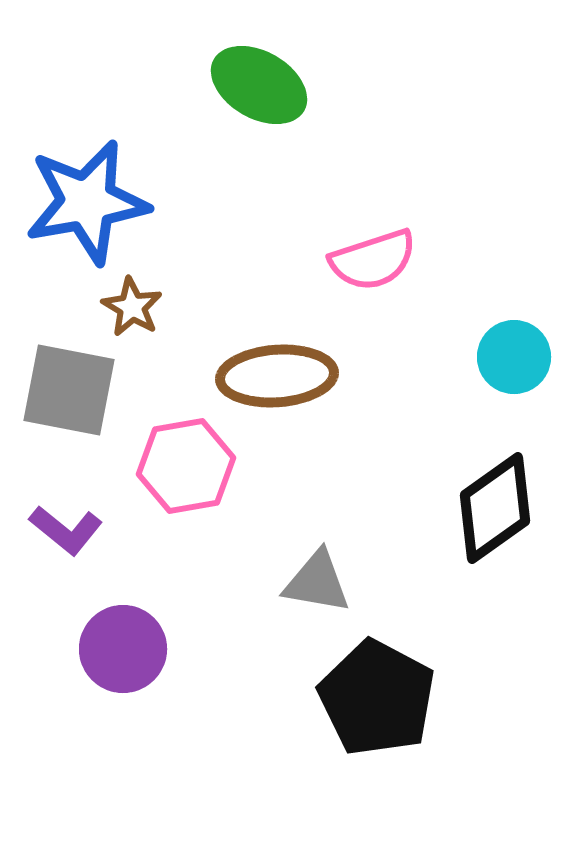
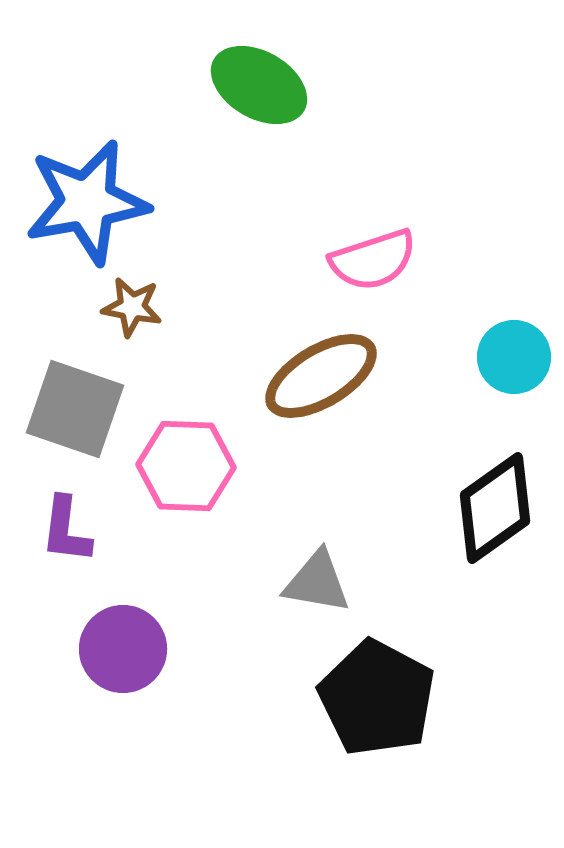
brown star: rotated 20 degrees counterclockwise
brown ellipse: moved 44 px right; rotated 27 degrees counterclockwise
gray square: moved 6 px right, 19 px down; rotated 8 degrees clockwise
pink hexagon: rotated 12 degrees clockwise
purple L-shape: rotated 58 degrees clockwise
